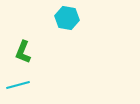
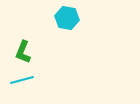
cyan line: moved 4 px right, 5 px up
